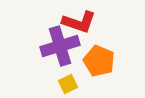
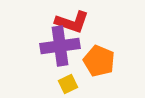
red L-shape: moved 7 px left
purple cross: rotated 9 degrees clockwise
